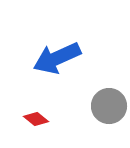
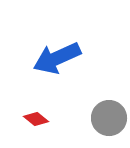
gray circle: moved 12 px down
